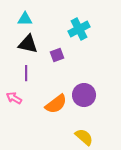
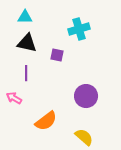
cyan triangle: moved 2 px up
cyan cross: rotated 10 degrees clockwise
black triangle: moved 1 px left, 1 px up
purple square: rotated 32 degrees clockwise
purple circle: moved 2 px right, 1 px down
orange semicircle: moved 10 px left, 17 px down
